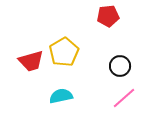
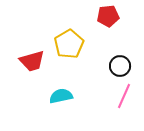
yellow pentagon: moved 5 px right, 8 px up
red trapezoid: moved 1 px right
pink line: moved 2 px up; rotated 25 degrees counterclockwise
